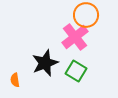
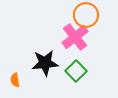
black star: rotated 16 degrees clockwise
green square: rotated 15 degrees clockwise
